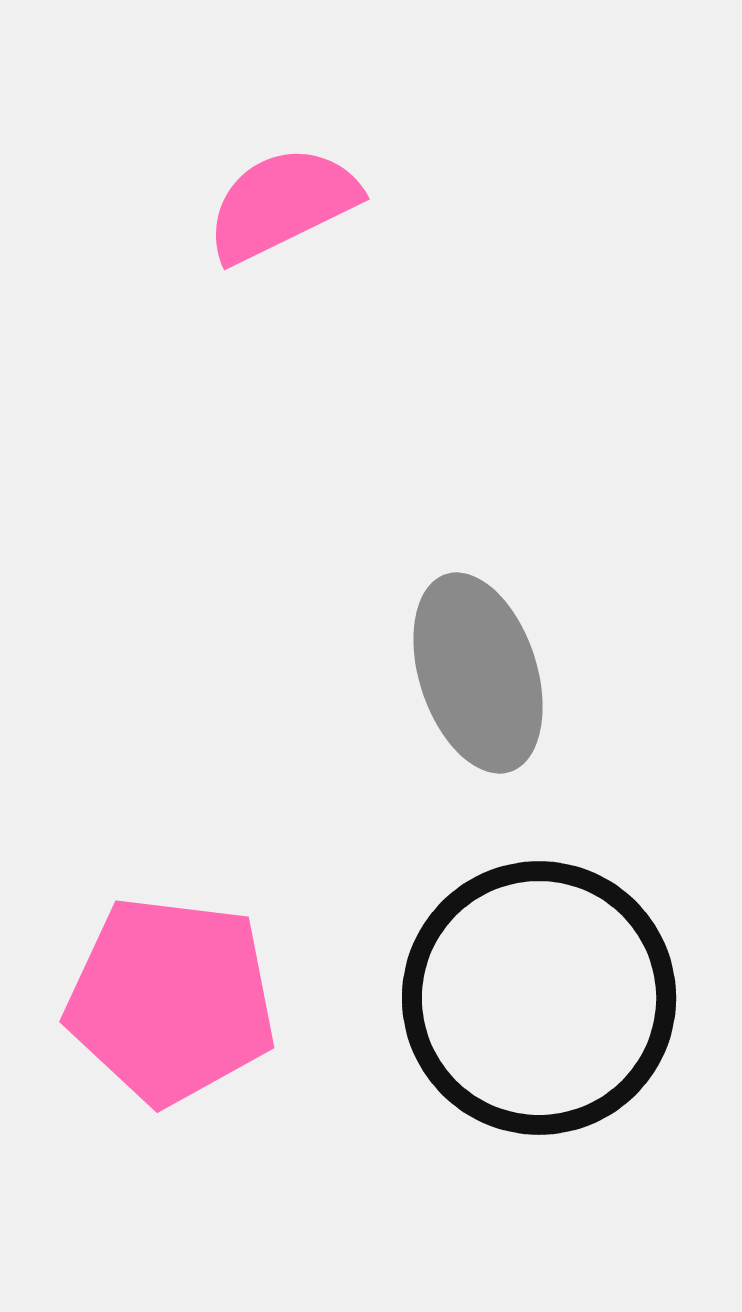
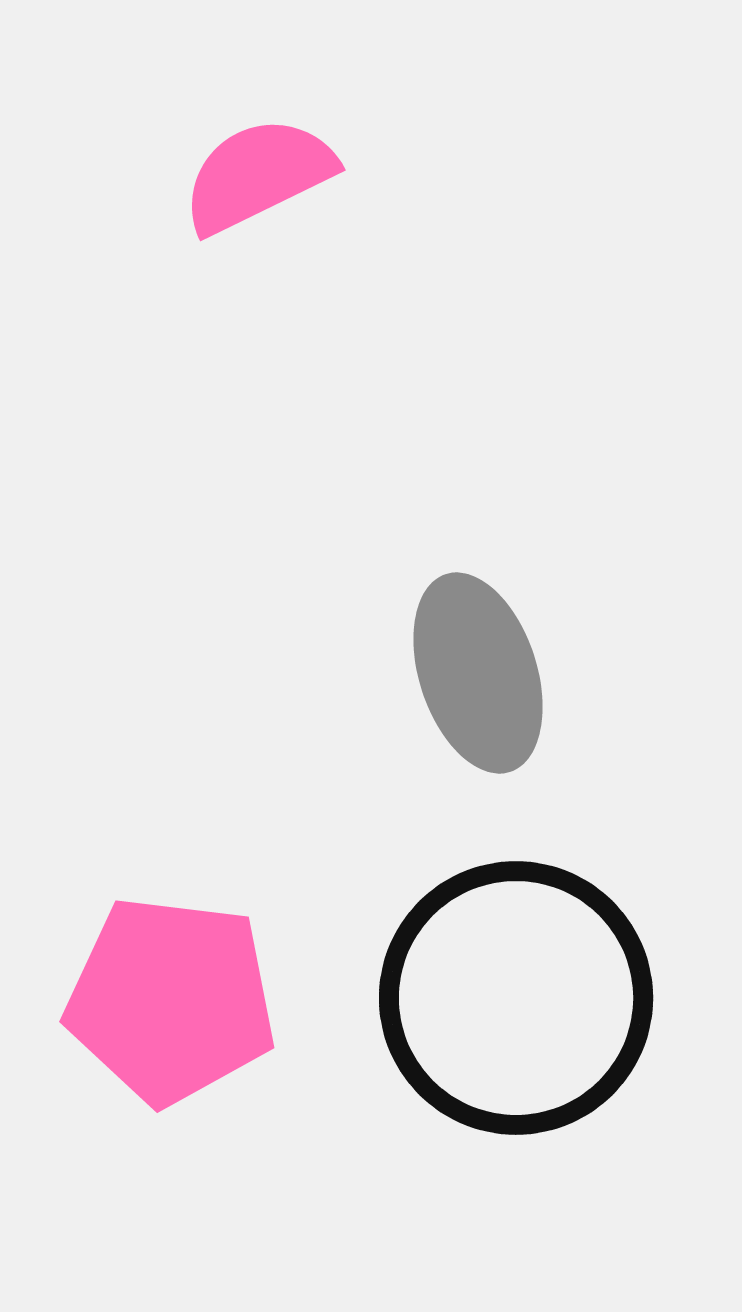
pink semicircle: moved 24 px left, 29 px up
black circle: moved 23 px left
